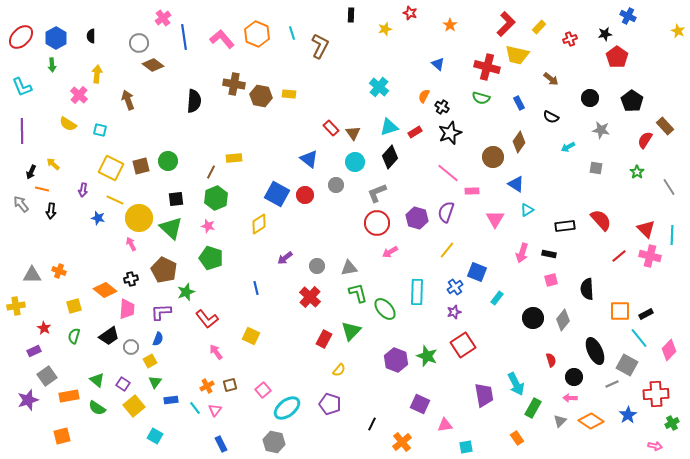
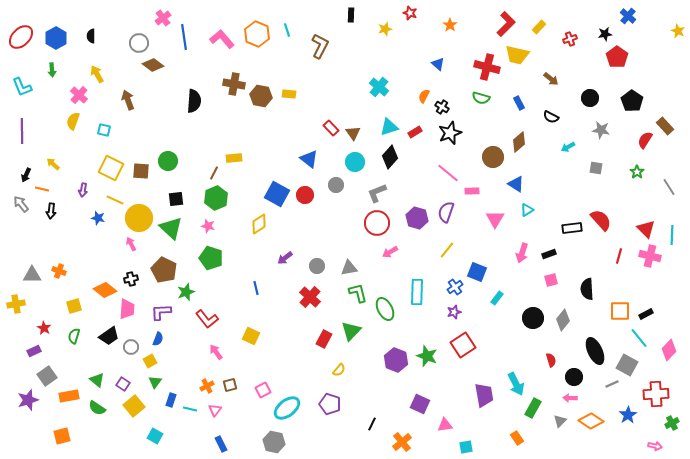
blue cross at (628, 16): rotated 14 degrees clockwise
cyan line at (292, 33): moved 5 px left, 3 px up
green arrow at (52, 65): moved 5 px down
yellow arrow at (97, 74): rotated 36 degrees counterclockwise
yellow semicircle at (68, 124): moved 5 px right, 3 px up; rotated 78 degrees clockwise
cyan square at (100, 130): moved 4 px right
brown diamond at (519, 142): rotated 15 degrees clockwise
brown square at (141, 166): moved 5 px down; rotated 18 degrees clockwise
black arrow at (31, 172): moved 5 px left, 3 px down
brown line at (211, 172): moved 3 px right, 1 px down
black rectangle at (565, 226): moved 7 px right, 2 px down
black rectangle at (549, 254): rotated 32 degrees counterclockwise
red line at (619, 256): rotated 35 degrees counterclockwise
yellow cross at (16, 306): moved 2 px up
green ellipse at (385, 309): rotated 15 degrees clockwise
pink square at (263, 390): rotated 14 degrees clockwise
blue rectangle at (171, 400): rotated 64 degrees counterclockwise
cyan line at (195, 408): moved 5 px left, 1 px down; rotated 40 degrees counterclockwise
